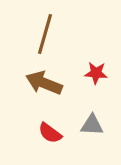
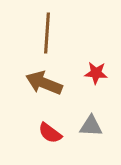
brown line: moved 2 px right, 1 px up; rotated 12 degrees counterclockwise
gray triangle: moved 1 px left, 1 px down
